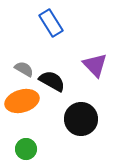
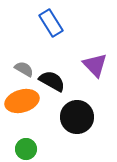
black circle: moved 4 px left, 2 px up
